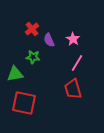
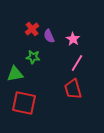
purple semicircle: moved 4 px up
